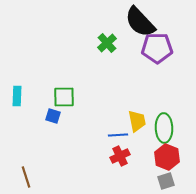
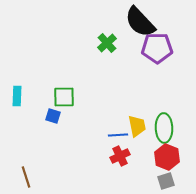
yellow trapezoid: moved 5 px down
